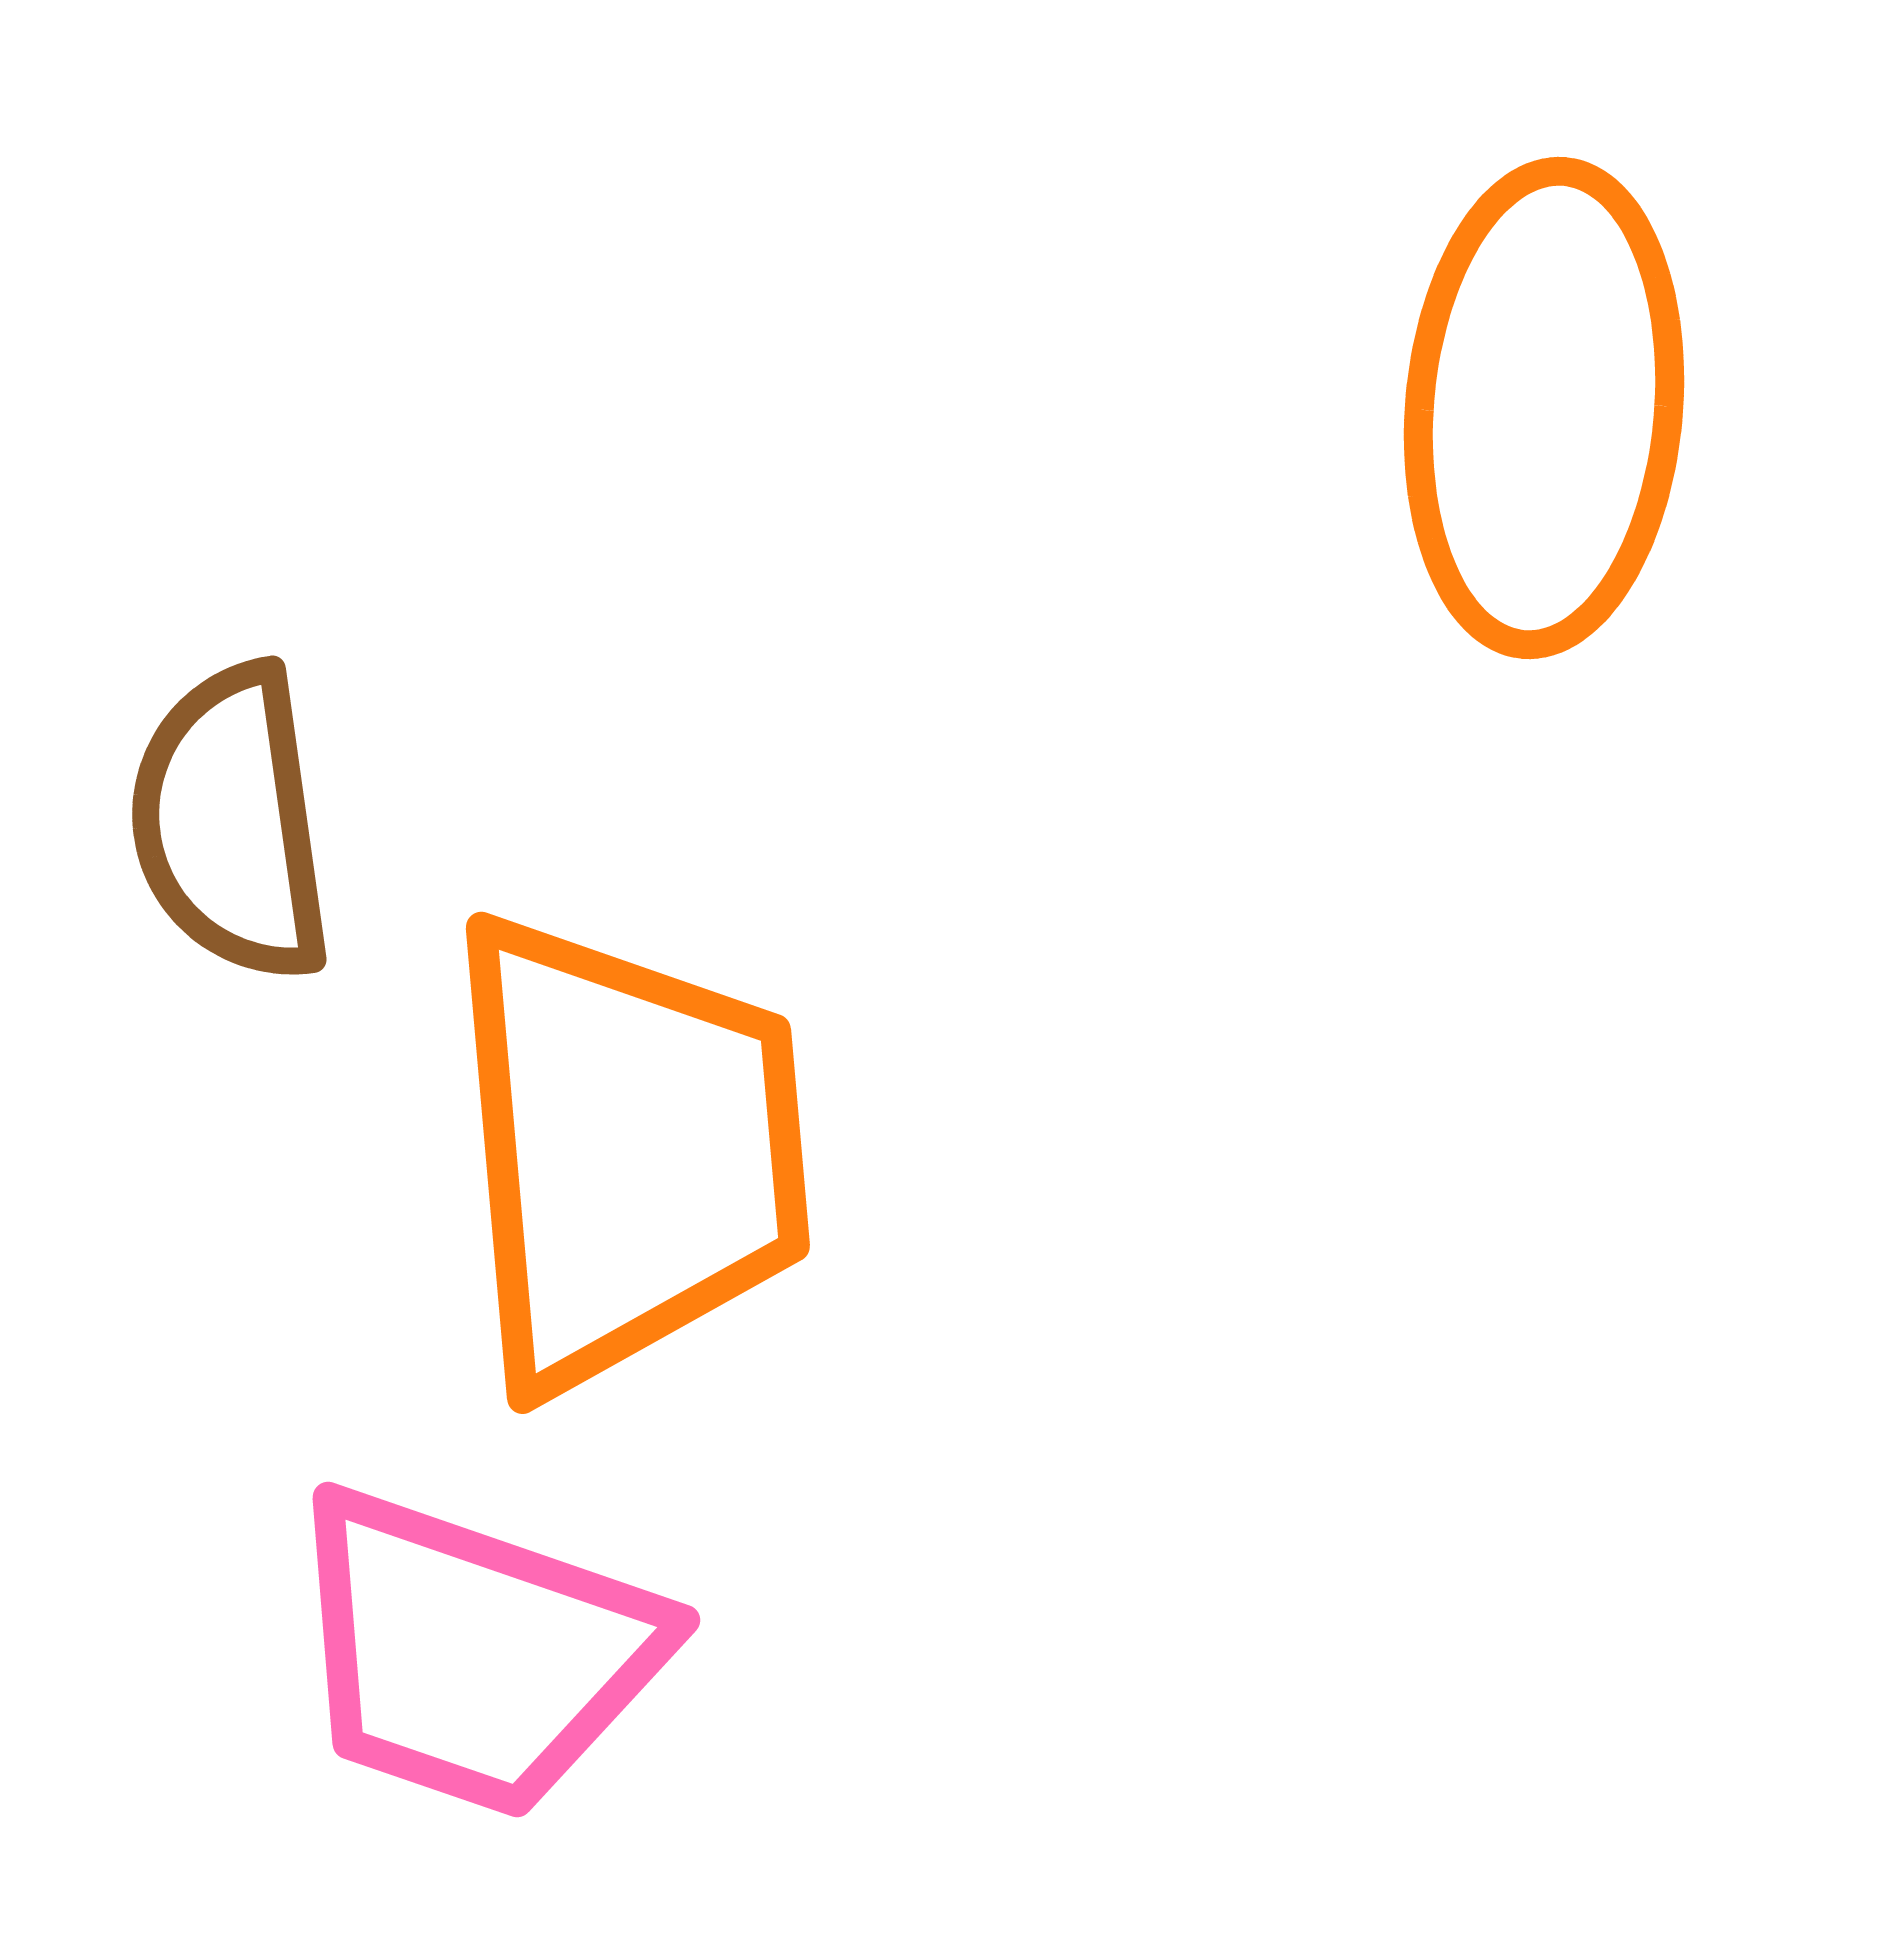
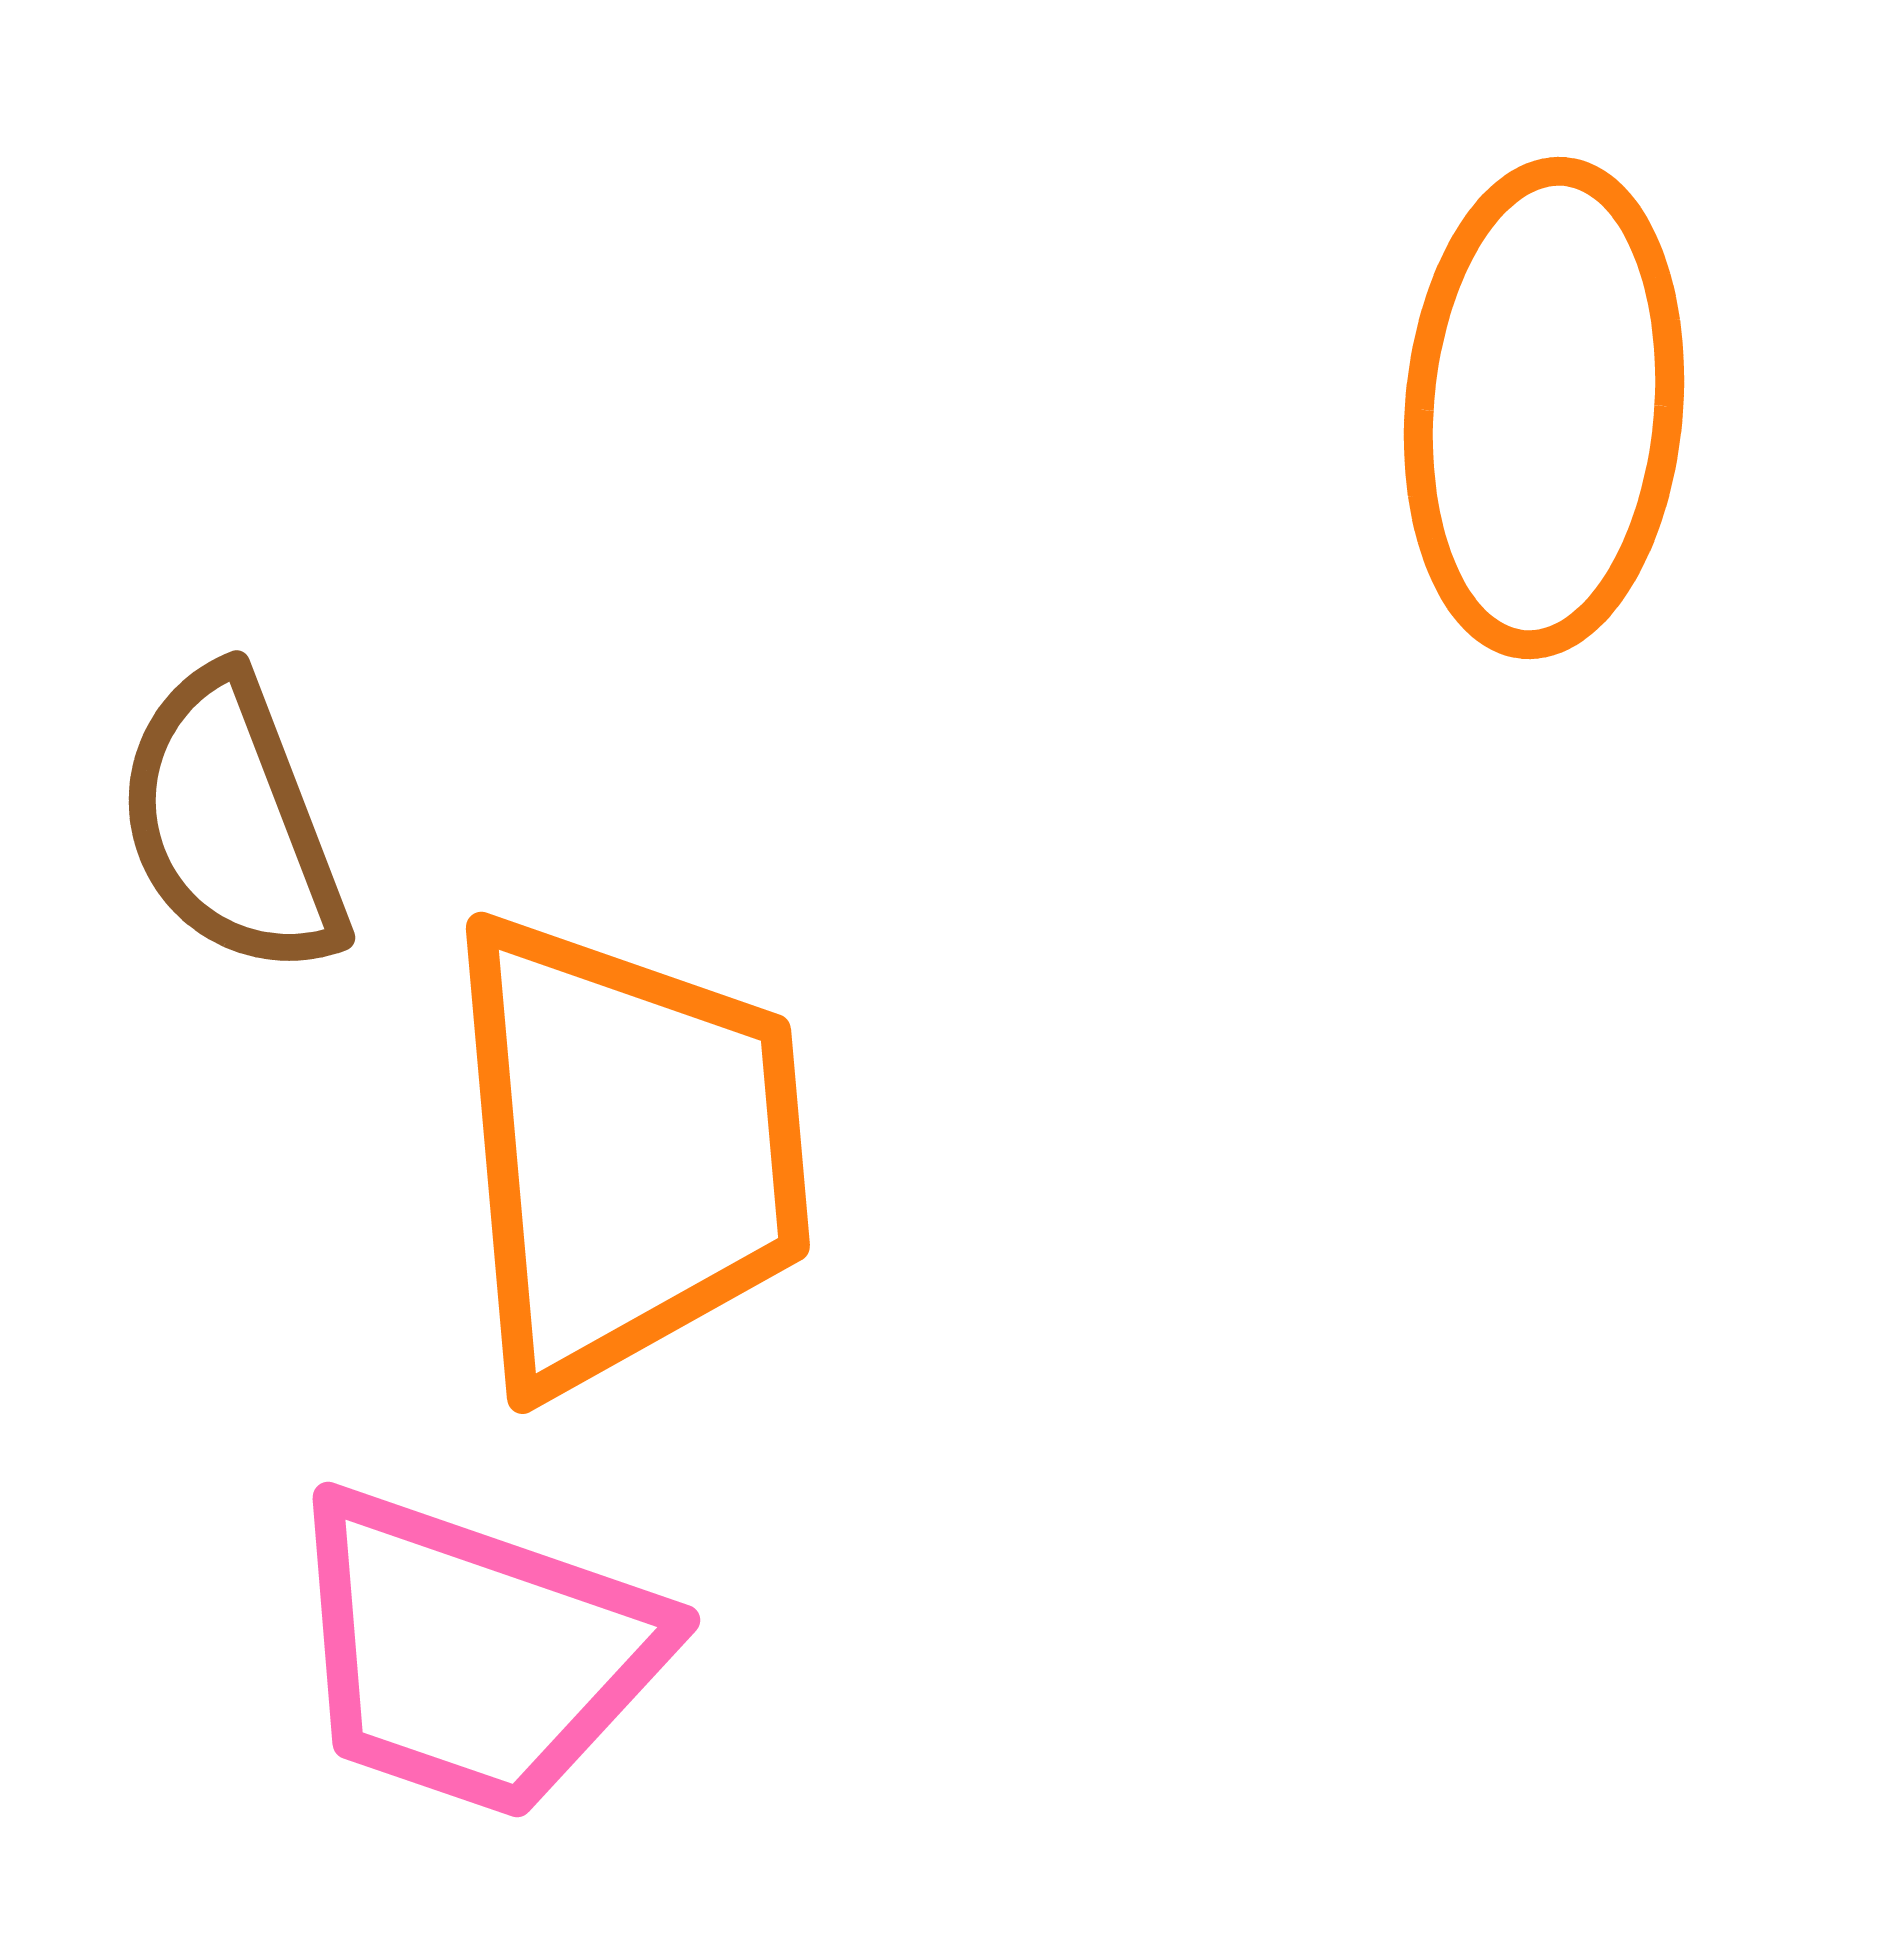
brown semicircle: rotated 13 degrees counterclockwise
